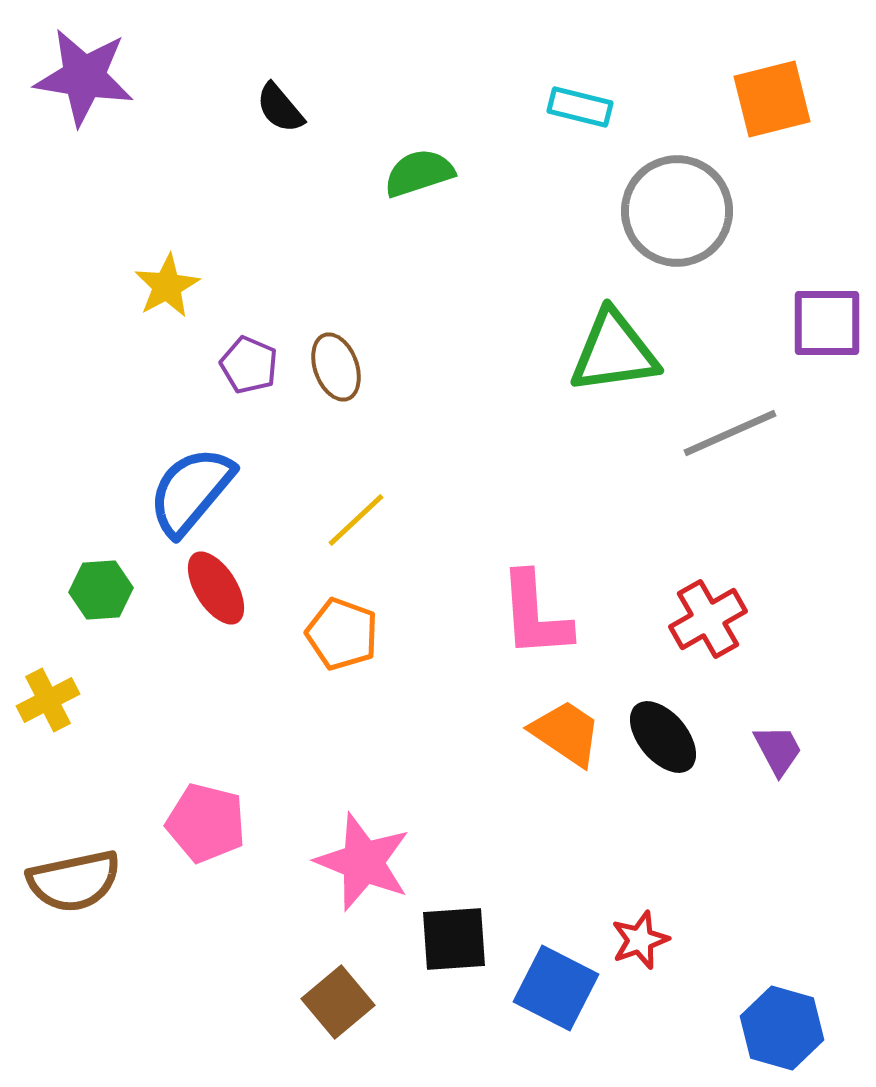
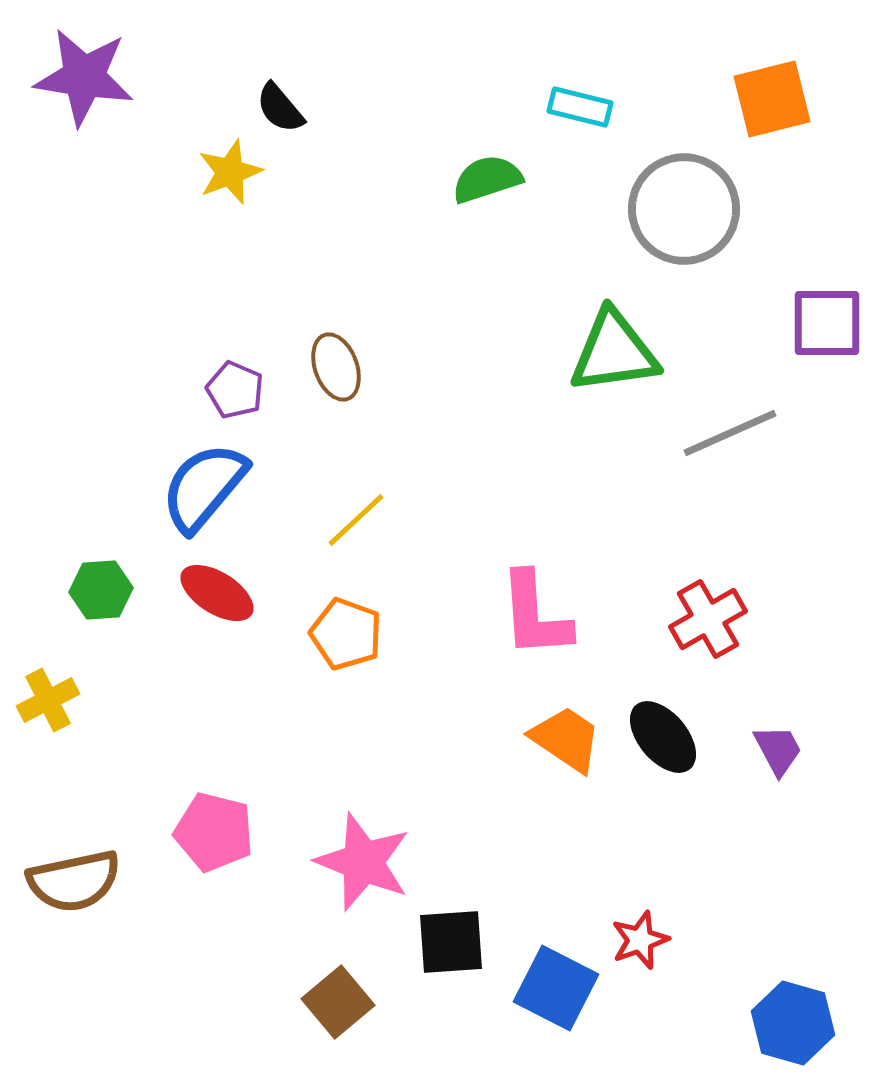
green semicircle: moved 68 px right, 6 px down
gray circle: moved 7 px right, 2 px up
yellow star: moved 63 px right, 114 px up; rotated 8 degrees clockwise
purple pentagon: moved 14 px left, 25 px down
blue semicircle: moved 13 px right, 4 px up
red ellipse: moved 1 px right, 5 px down; rotated 26 degrees counterclockwise
orange pentagon: moved 4 px right
orange trapezoid: moved 6 px down
pink pentagon: moved 8 px right, 9 px down
black square: moved 3 px left, 3 px down
blue hexagon: moved 11 px right, 5 px up
